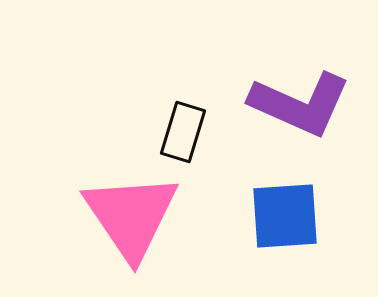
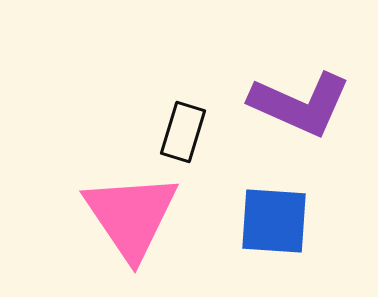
blue square: moved 11 px left, 5 px down; rotated 8 degrees clockwise
